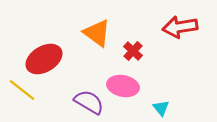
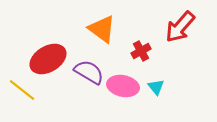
red arrow: rotated 40 degrees counterclockwise
orange triangle: moved 5 px right, 4 px up
red cross: moved 8 px right; rotated 18 degrees clockwise
red ellipse: moved 4 px right
purple semicircle: moved 30 px up
cyan triangle: moved 5 px left, 21 px up
